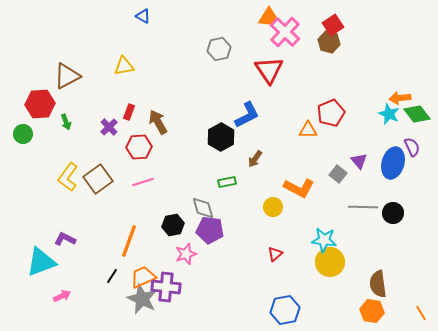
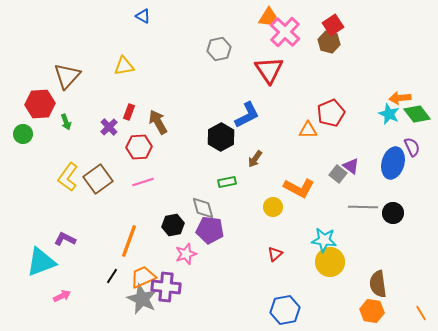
brown triangle at (67, 76): rotated 20 degrees counterclockwise
purple triangle at (359, 161): moved 8 px left, 5 px down; rotated 12 degrees counterclockwise
